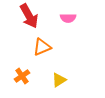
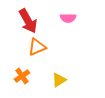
red arrow: moved 1 px left, 5 px down
orange triangle: moved 5 px left
